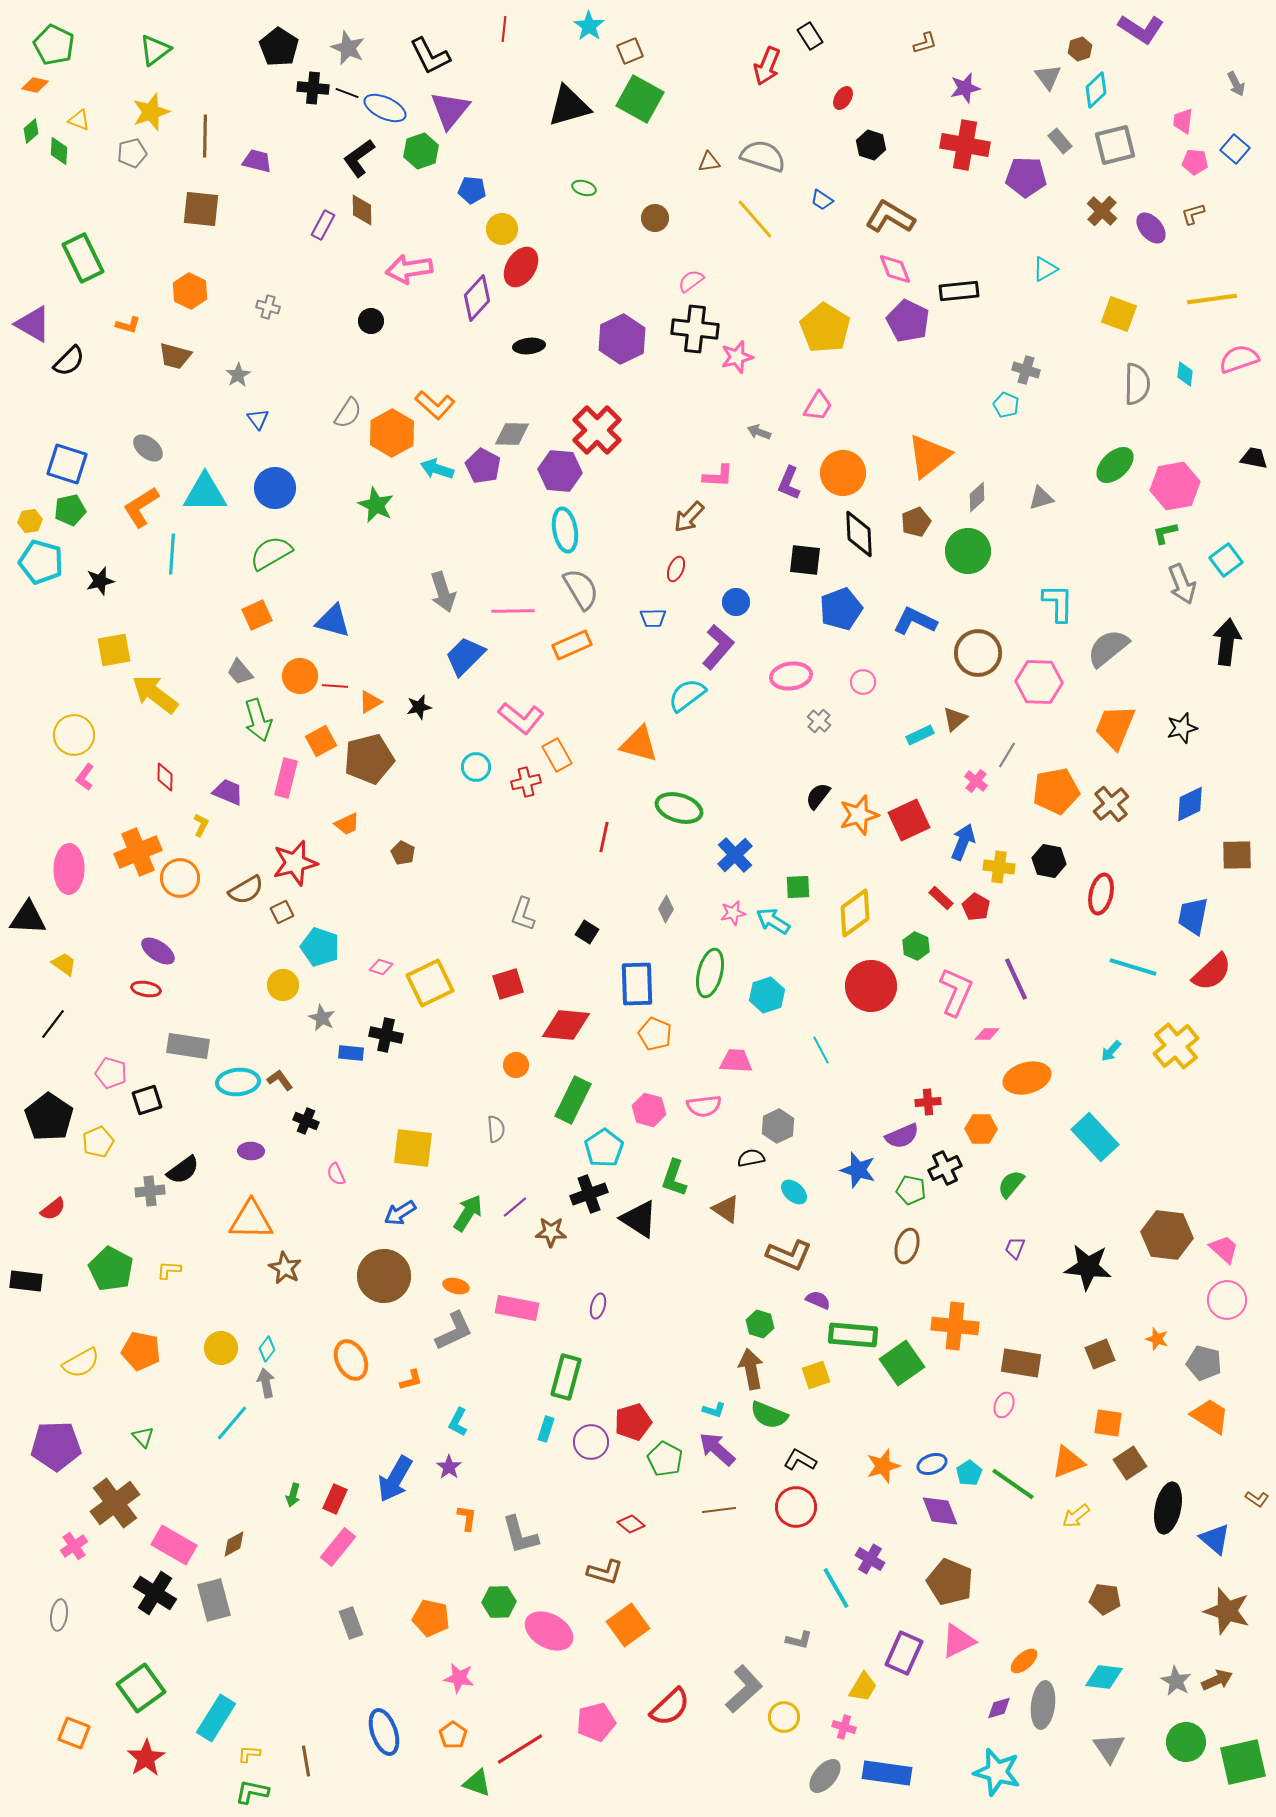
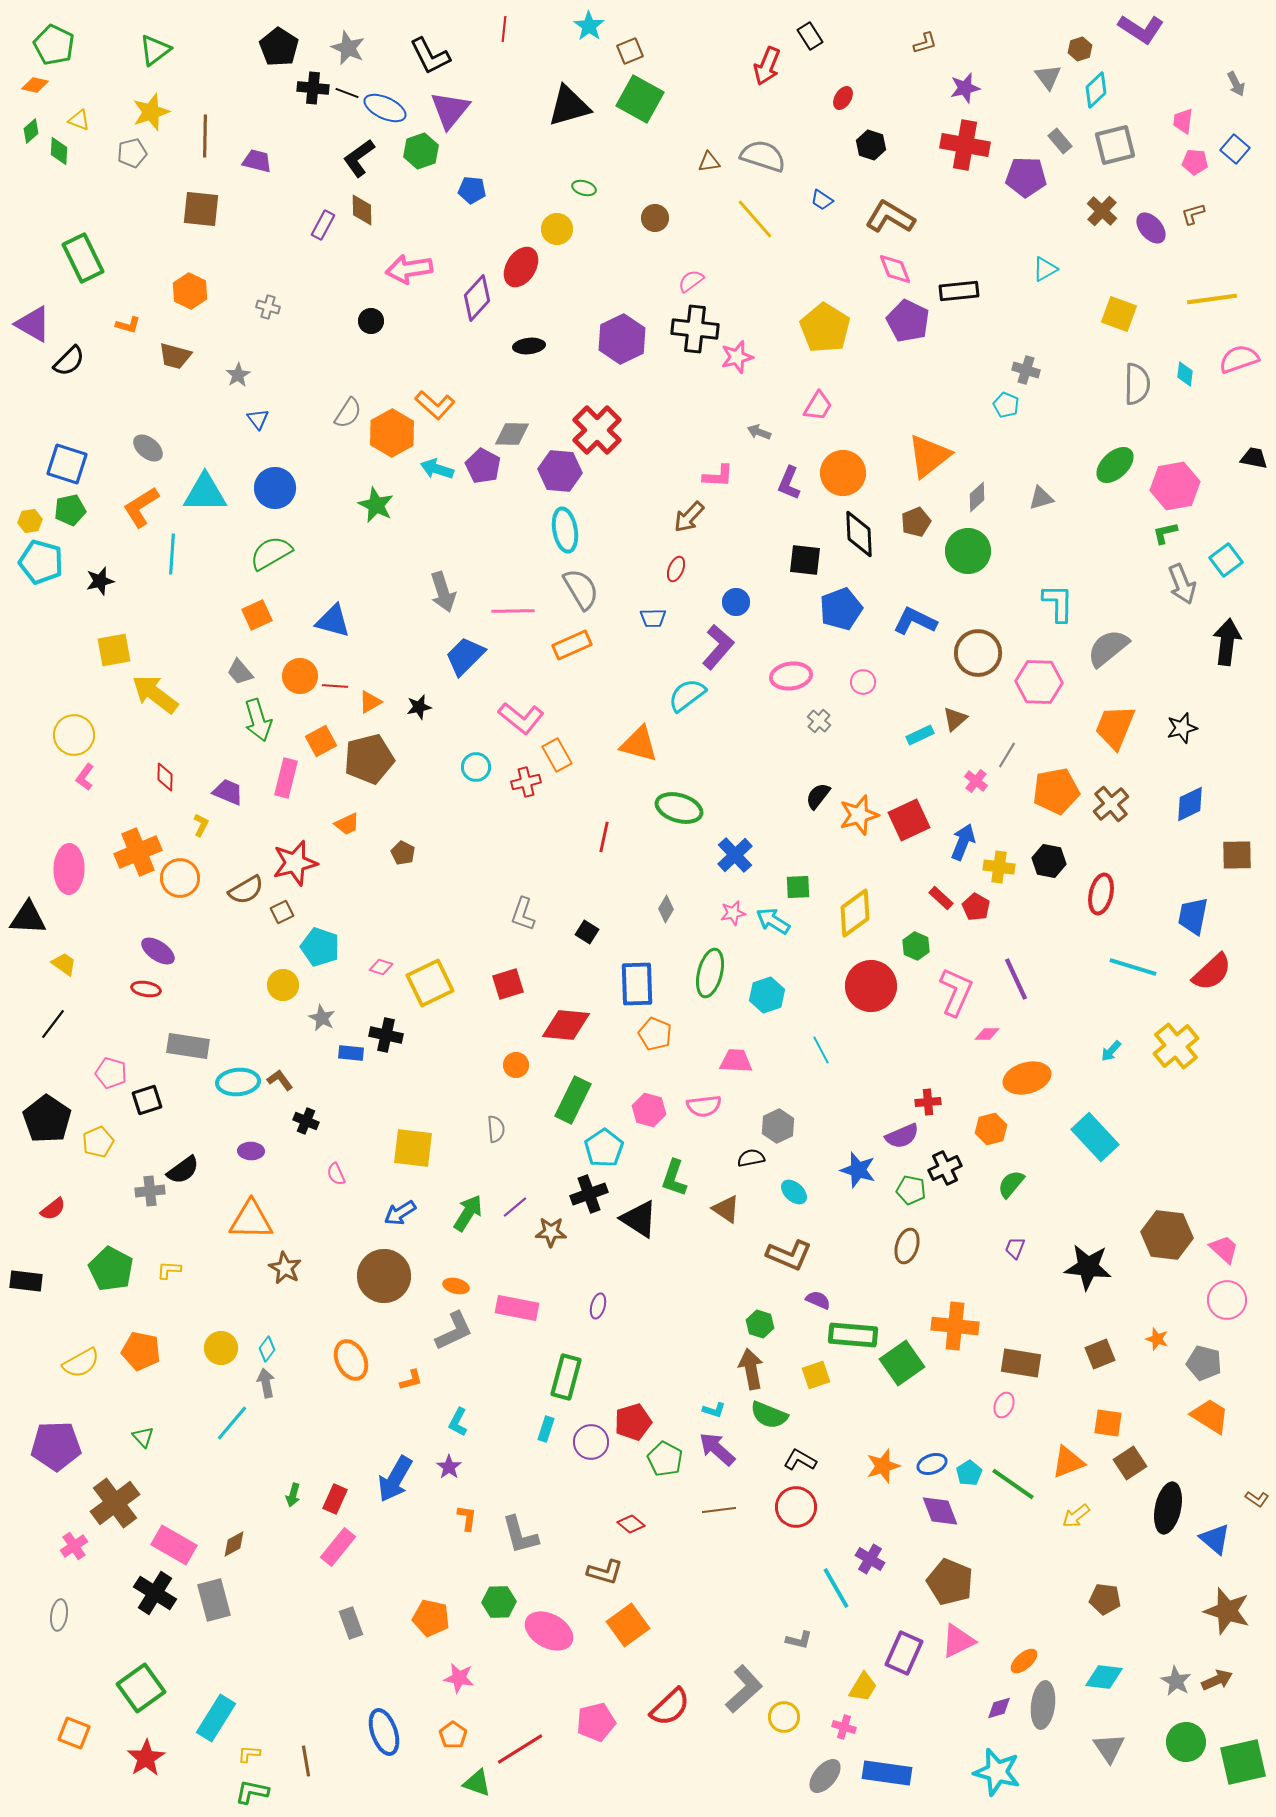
yellow circle at (502, 229): moved 55 px right
black pentagon at (49, 1117): moved 2 px left, 2 px down
orange hexagon at (981, 1129): moved 10 px right; rotated 16 degrees counterclockwise
